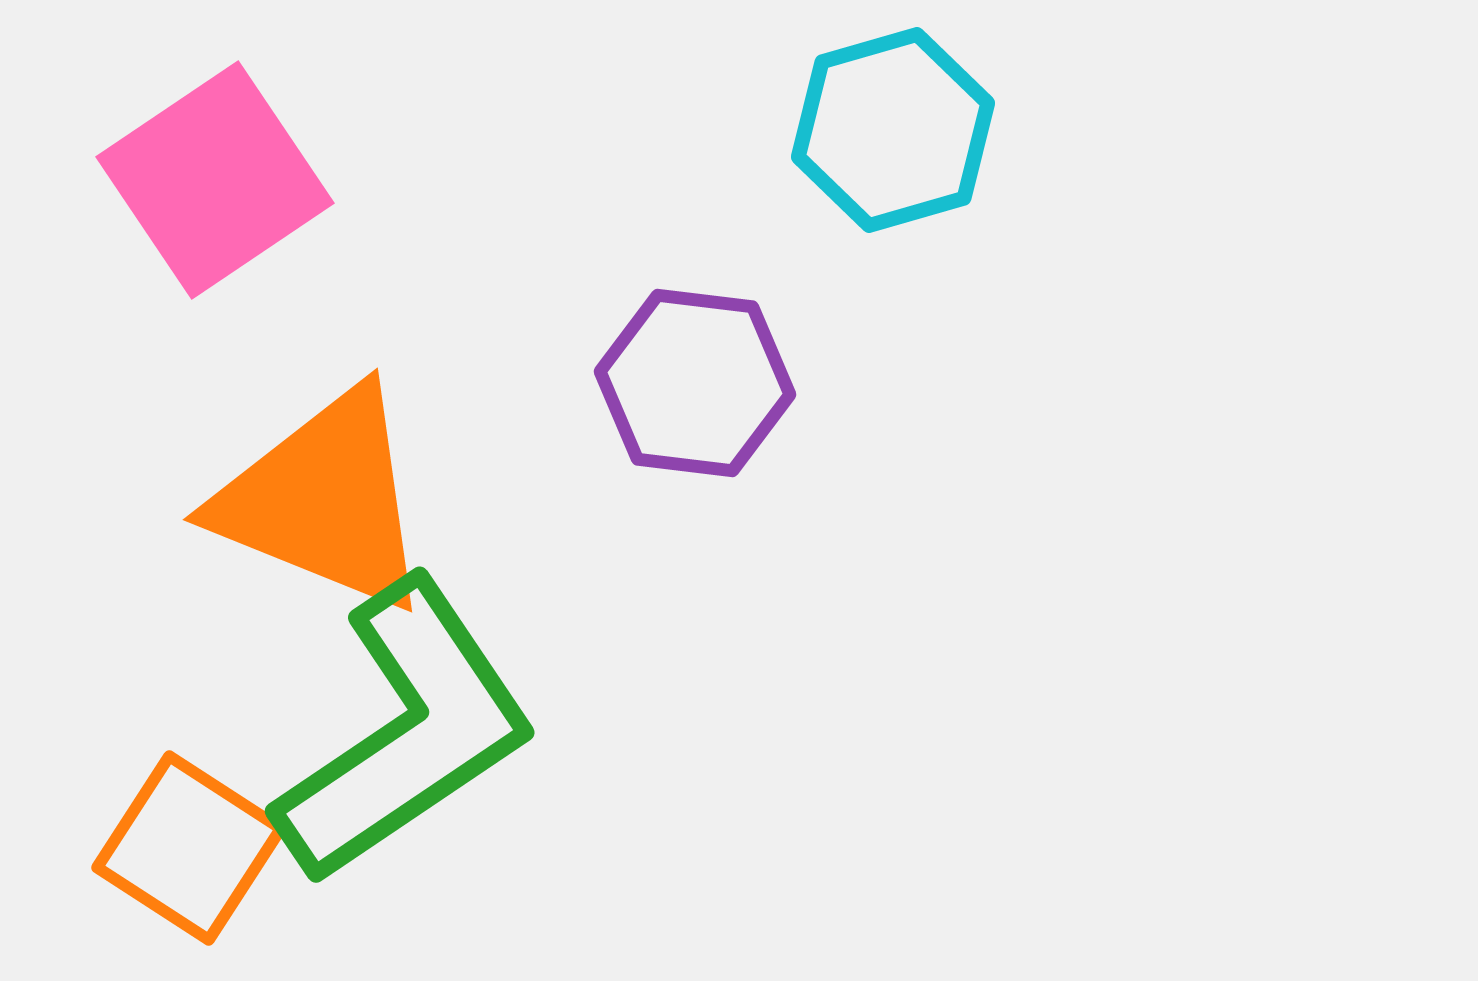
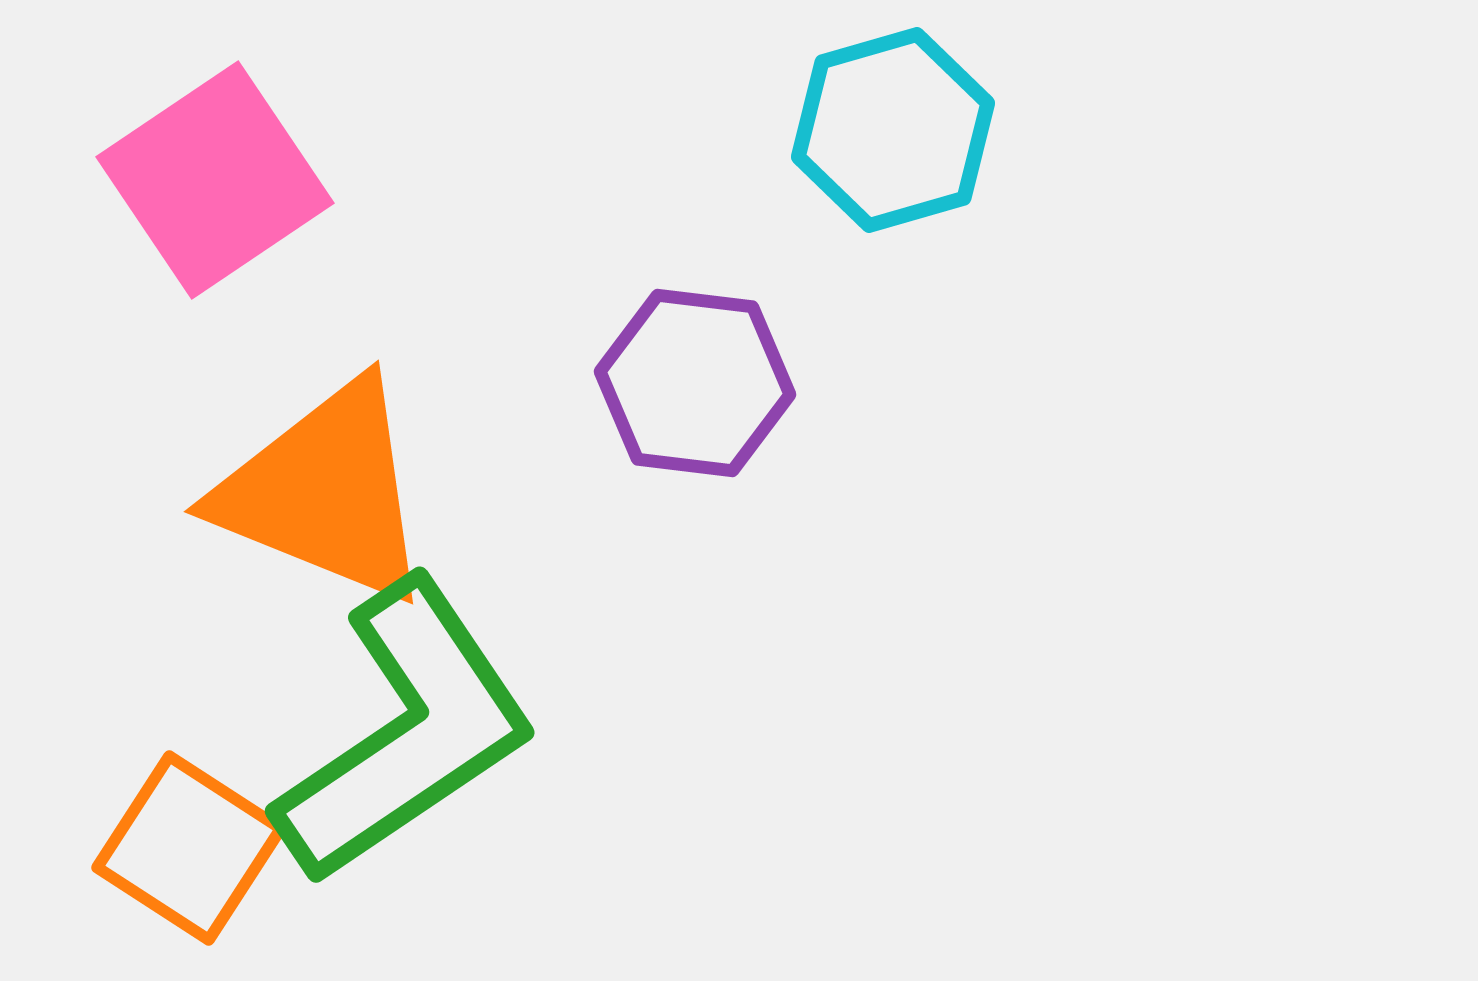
orange triangle: moved 1 px right, 8 px up
